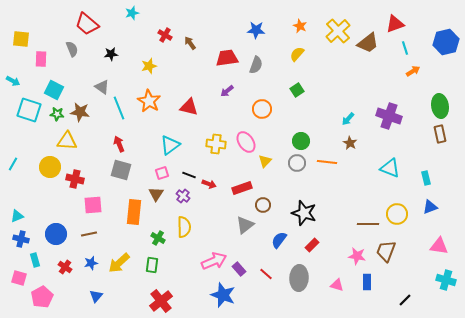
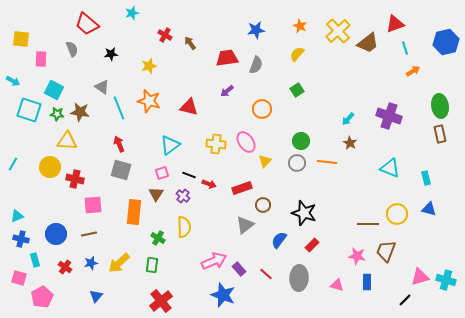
blue star at (256, 30): rotated 12 degrees counterclockwise
orange star at (149, 101): rotated 15 degrees counterclockwise
blue triangle at (430, 207): moved 1 px left, 2 px down; rotated 35 degrees clockwise
pink triangle at (439, 246): moved 19 px left, 31 px down; rotated 24 degrees counterclockwise
